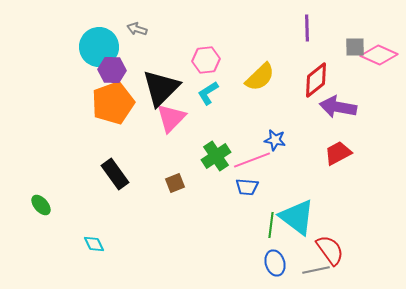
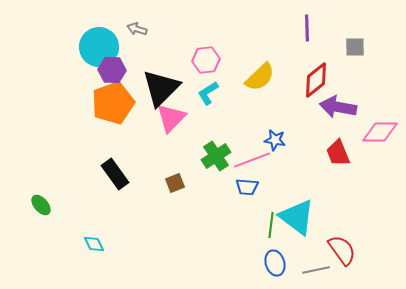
pink diamond: moved 1 px right, 77 px down; rotated 24 degrees counterclockwise
red trapezoid: rotated 84 degrees counterclockwise
red semicircle: moved 12 px right
